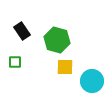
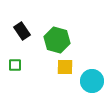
green square: moved 3 px down
